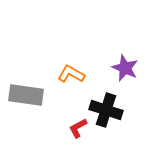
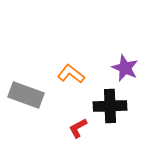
orange L-shape: rotated 8 degrees clockwise
gray rectangle: rotated 12 degrees clockwise
black cross: moved 4 px right, 4 px up; rotated 20 degrees counterclockwise
